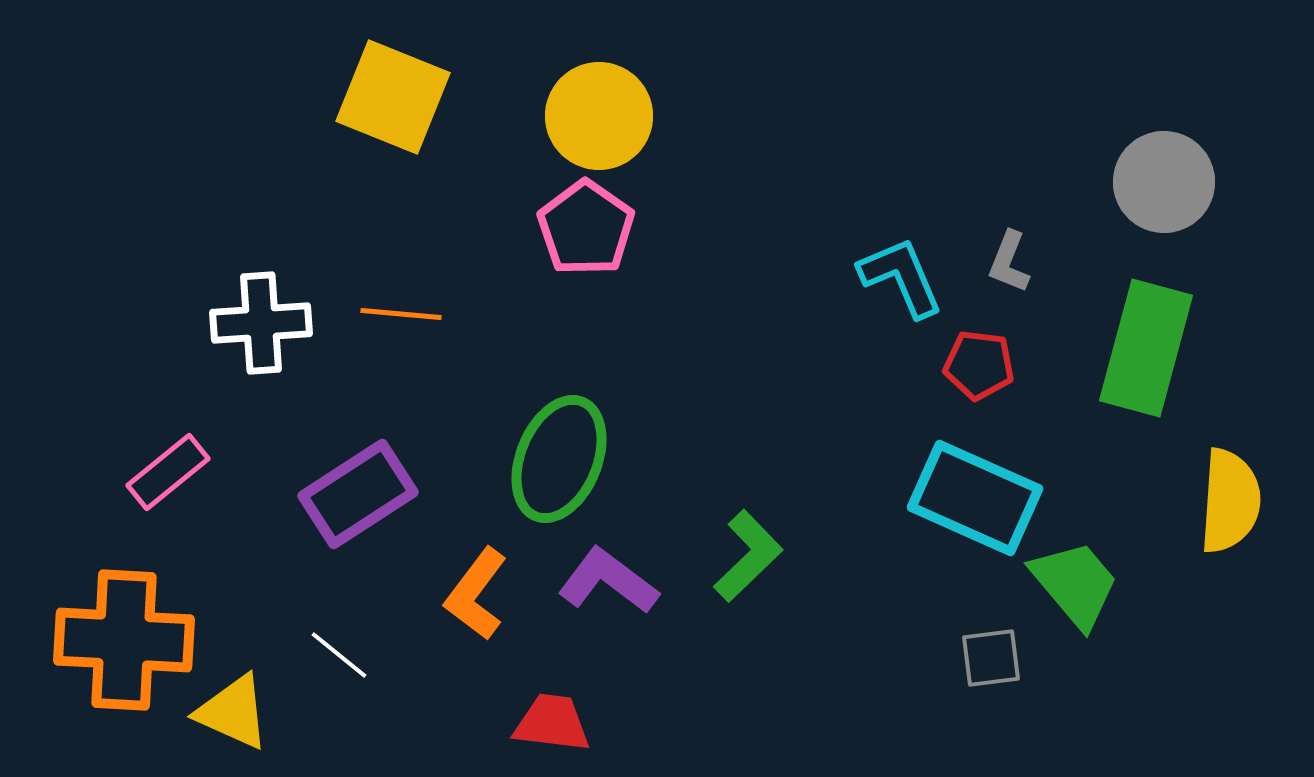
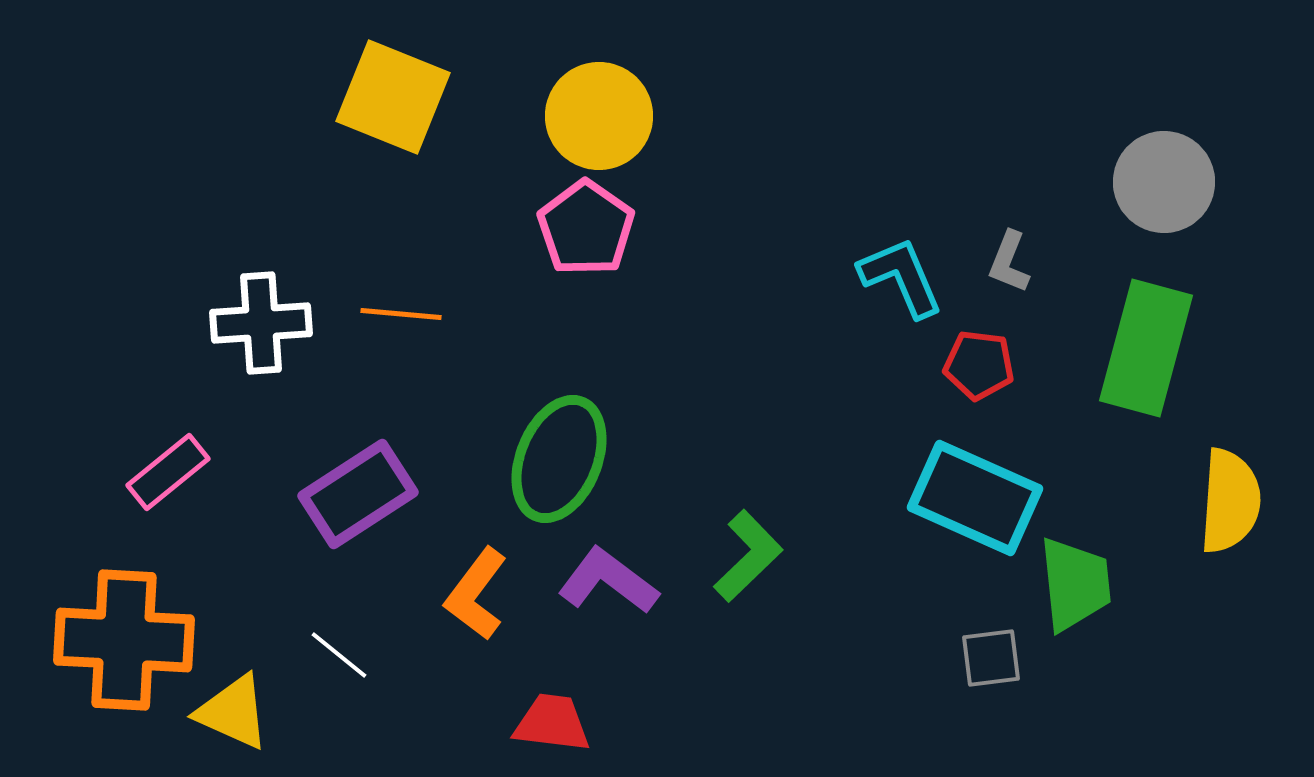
green trapezoid: rotated 34 degrees clockwise
